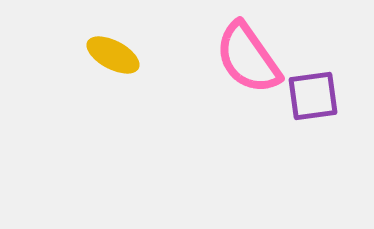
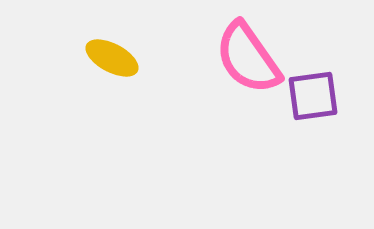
yellow ellipse: moved 1 px left, 3 px down
